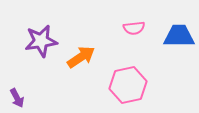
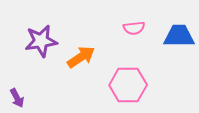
pink hexagon: rotated 12 degrees clockwise
